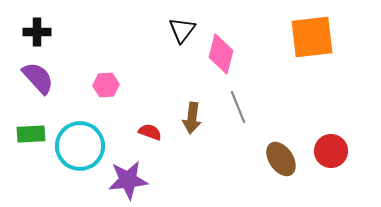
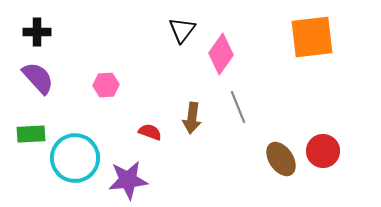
pink diamond: rotated 21 degrees clockwise
cyan circle: moved 5 px left, 12 px down
red circle: moved 8 px left
